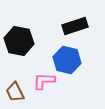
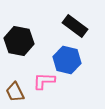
black rectangle: rotated 55 degrees clockwise
